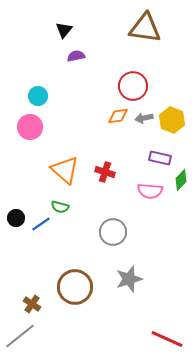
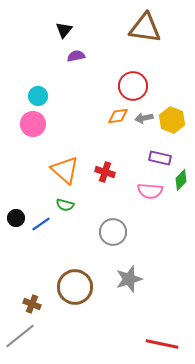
pink circle: moved 3 px right, 3 px up
green semicircle: moved 5 px right, 2 px up
brown cross: rotated 12 degrees counterclockwise
red line: moved 5 px left, 5 px down; rotated 12 degrees counterclockwise
